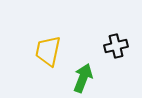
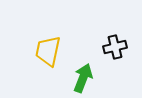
black cross: moved 1 px left, 1 px down
